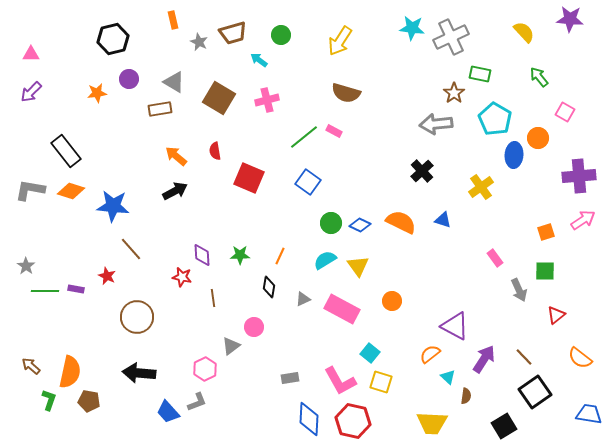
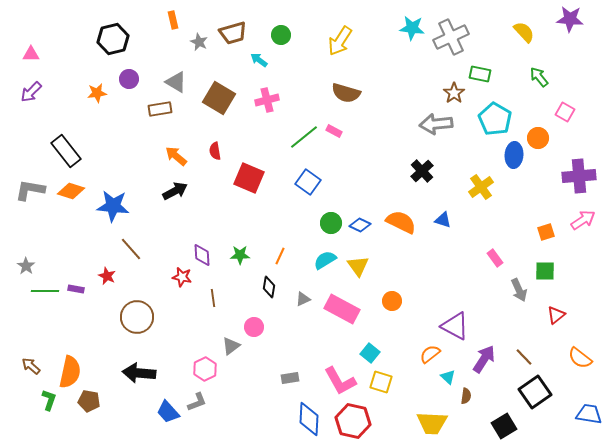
gray triangle at (174, 82): moved 2 px right
